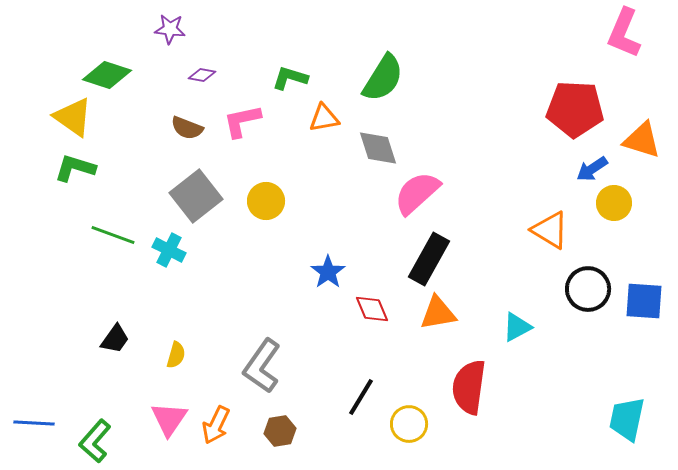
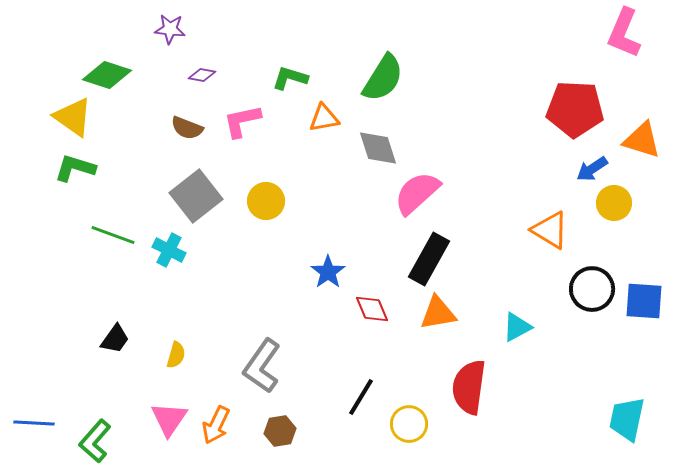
black circle at (588, 289): moved 4 px right
